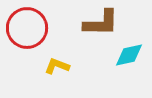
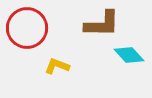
brown L-shape: moved 1 px right, 1 px down
cyan diamond: rotated 60 degrees clockwise
